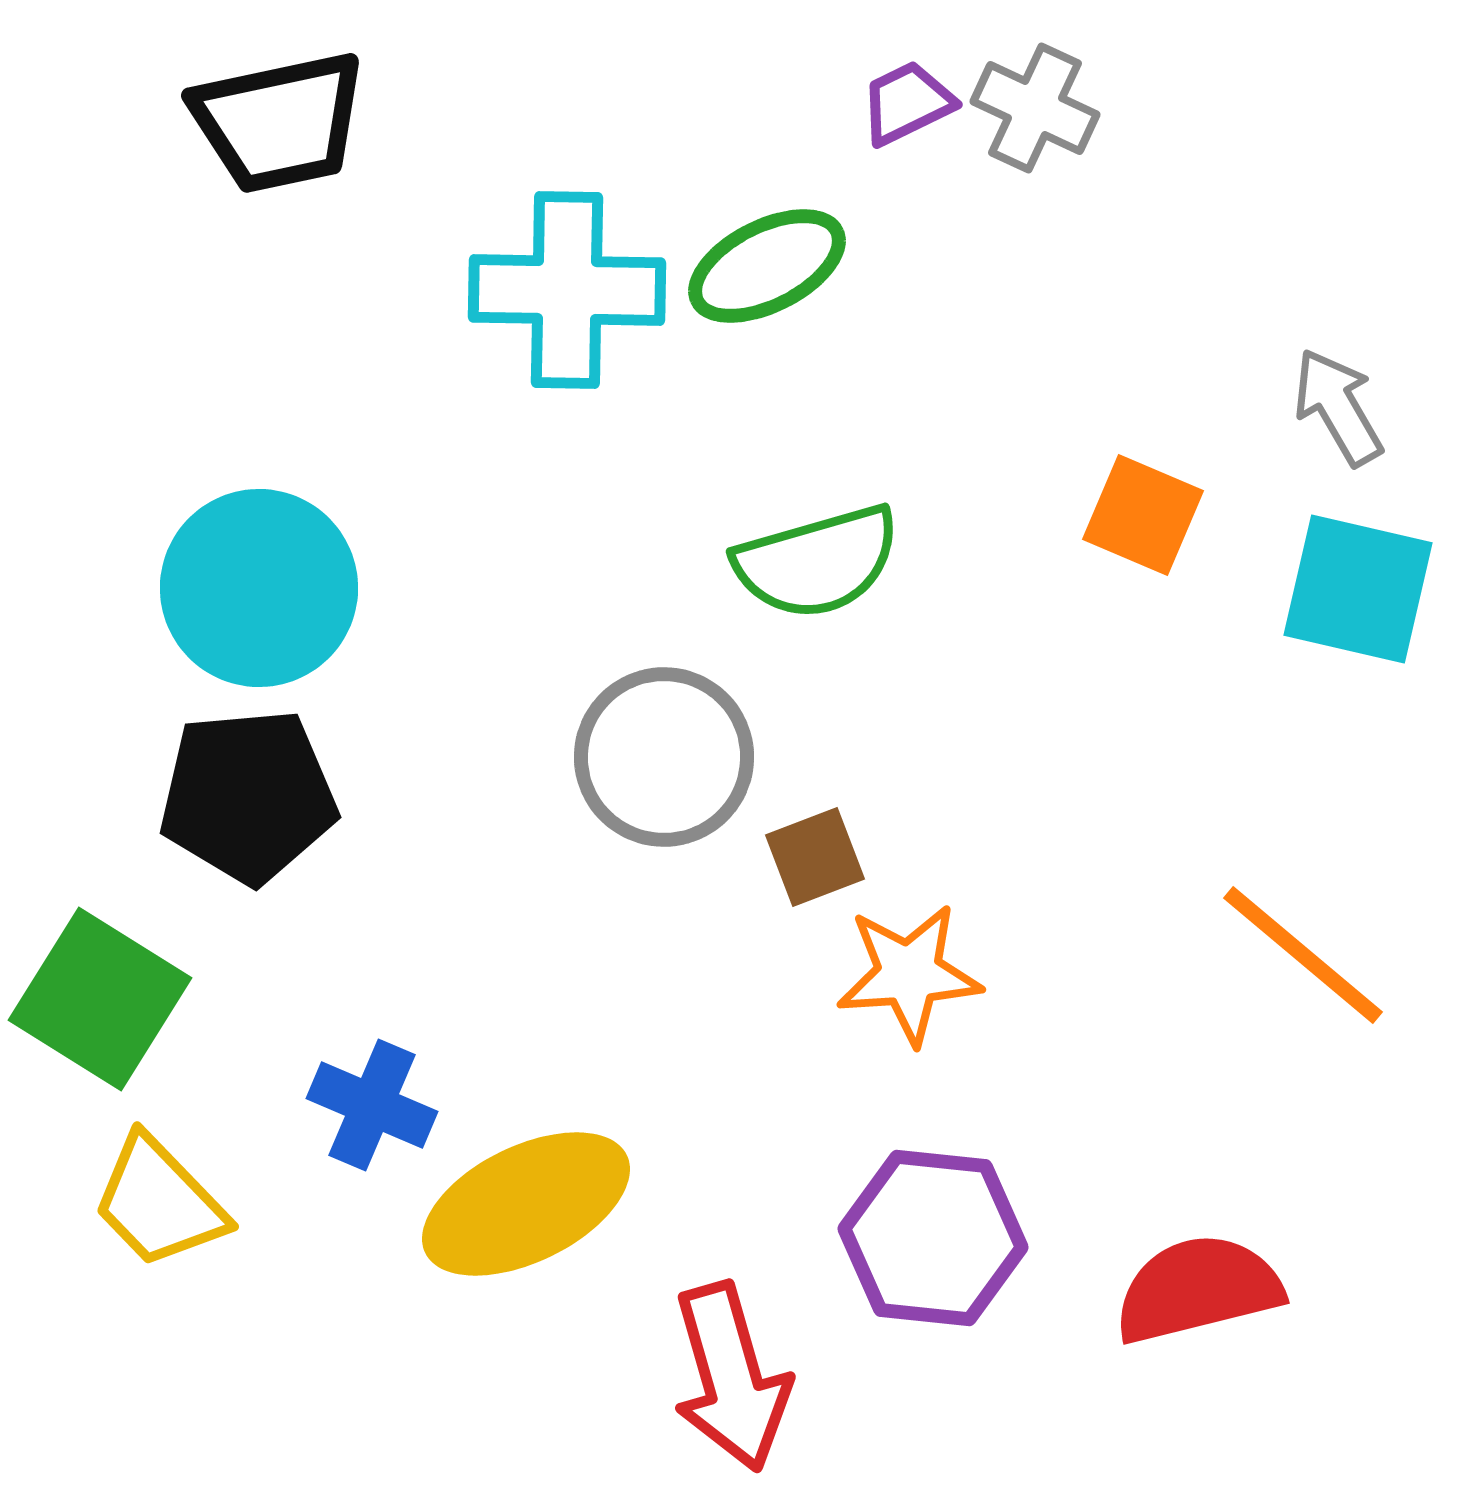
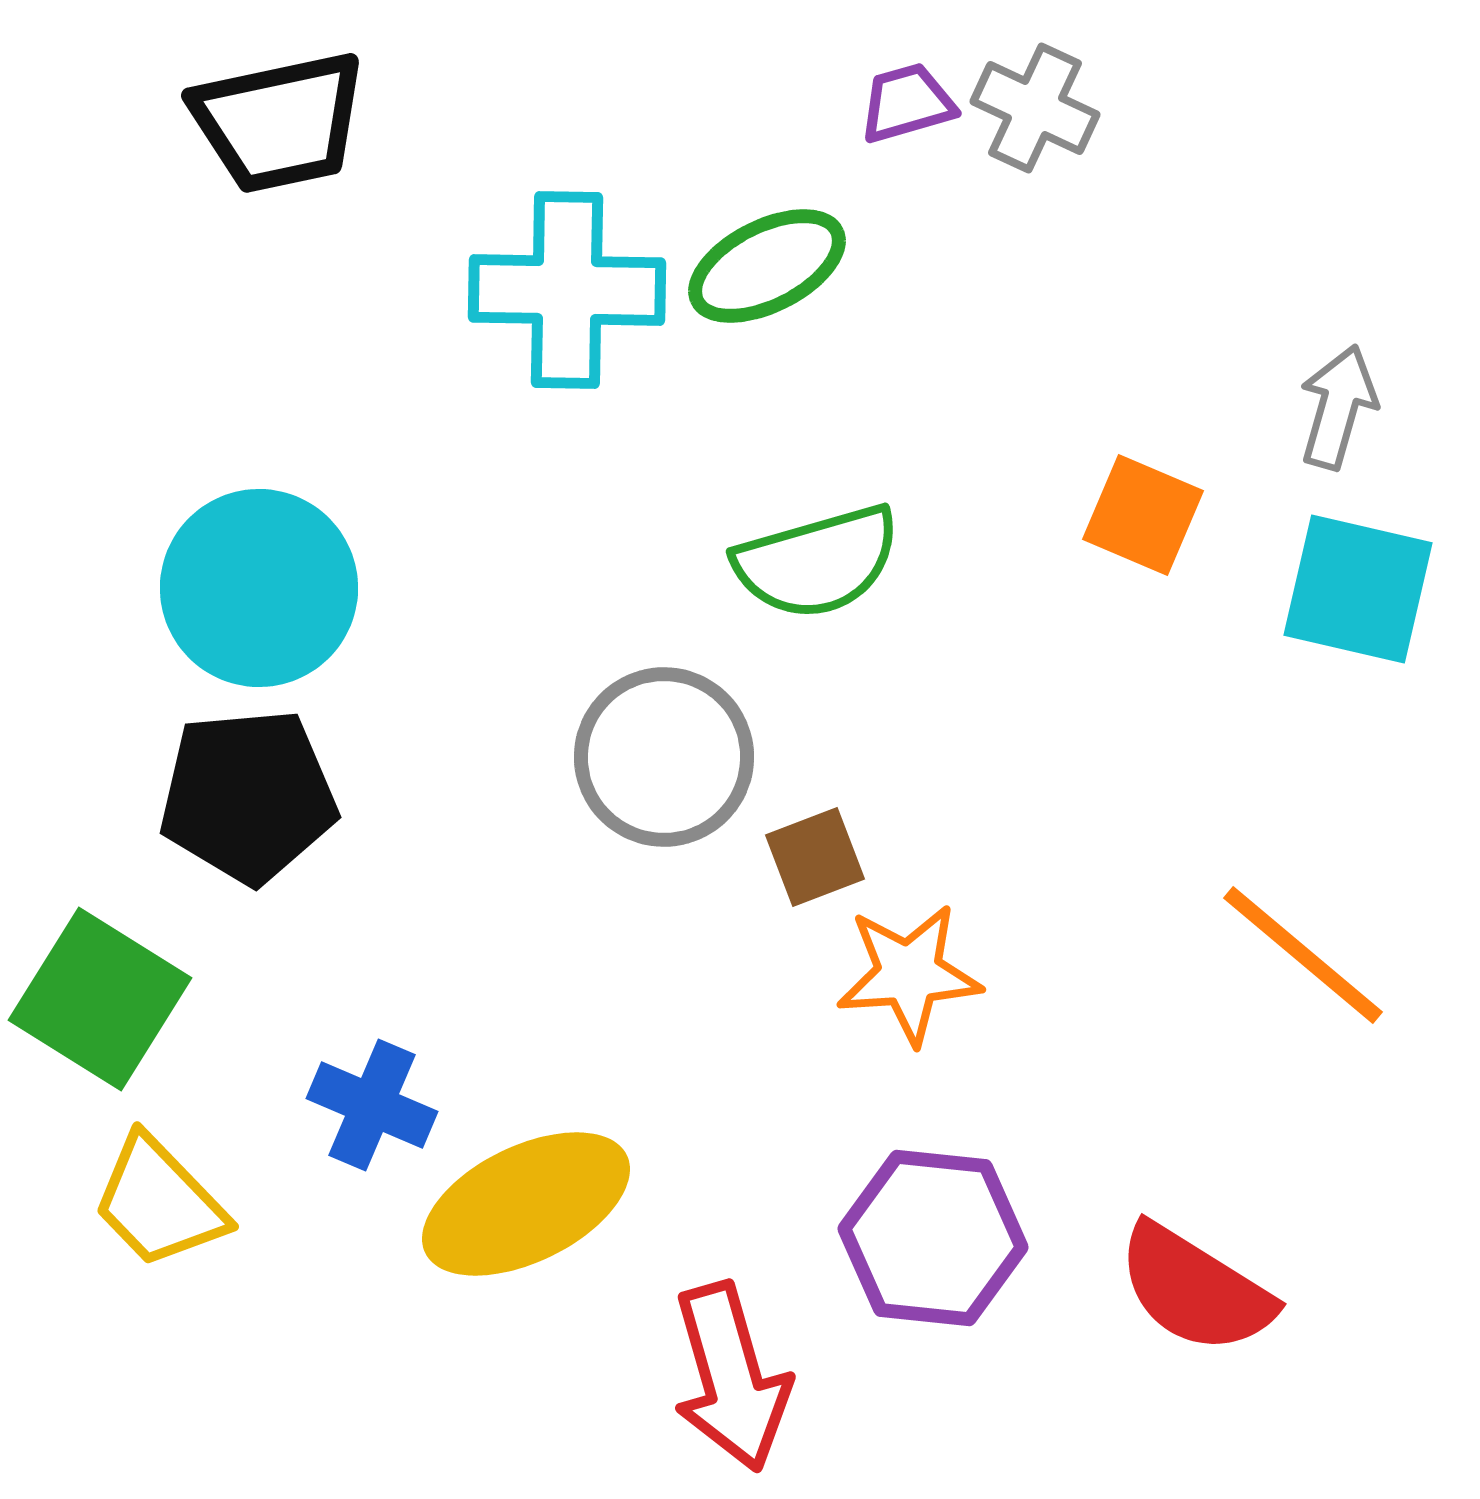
purple trapezoid: rotated 10 degrees clockwise
gray arrow: rotated 46 degrees clockwise
red semicircle: moved 3 px left; rotated 134 degrees counterclockwise
